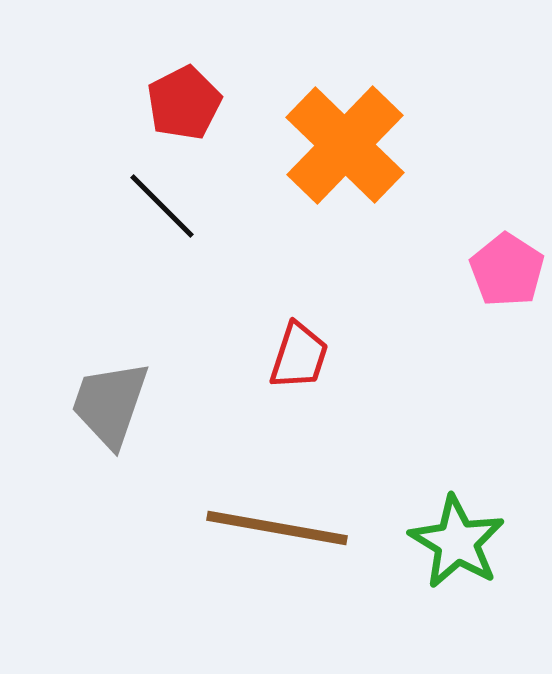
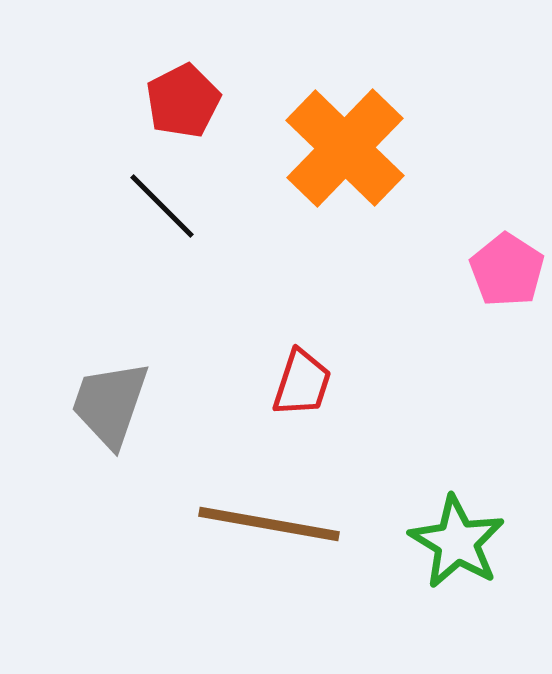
red pentagon: moved 1 px left, 2 px up
orange cross: moved 3 px down
red trapezoid: moved 3 px right, 27 px down
brown line: moved 8 px left, 4 px up
